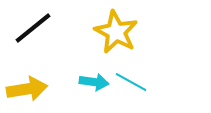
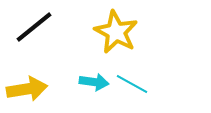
black line: moved 1 px right, 1 px up
cyan line: moved 1 px right, 2 px down
